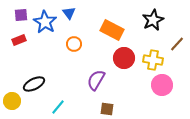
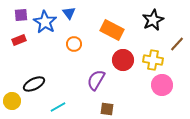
red circle: moved 1 px left, 2 px down
cyan line: rotated 21 degrees clockwise
